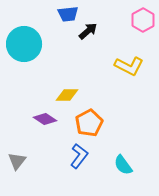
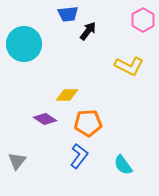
black arrow: rotated 12 degrees counterclockwise
orange pentagon: moved 1 px left; rotated 24 degrees clockwise
